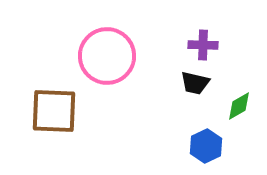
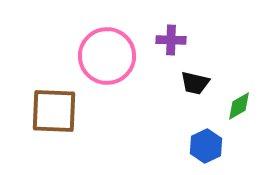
purple cross: moved 32 px left, 5 px up
